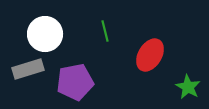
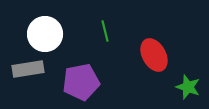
red ellipse: moved 4 px right; rotated 60 degrees counterclockwise
gray rectangle: rotated 8 degrees clockwise
purple pentagon: moved 6 px right
green star: rotated 10 degrees counterclockwise
